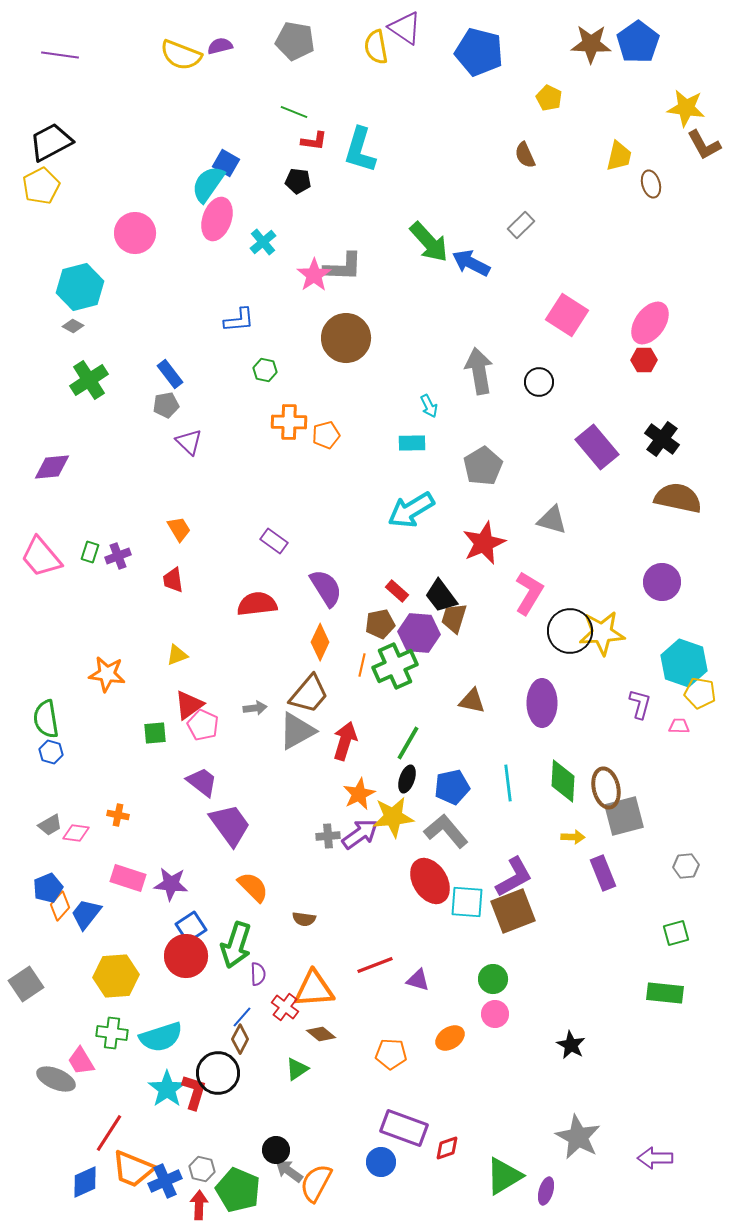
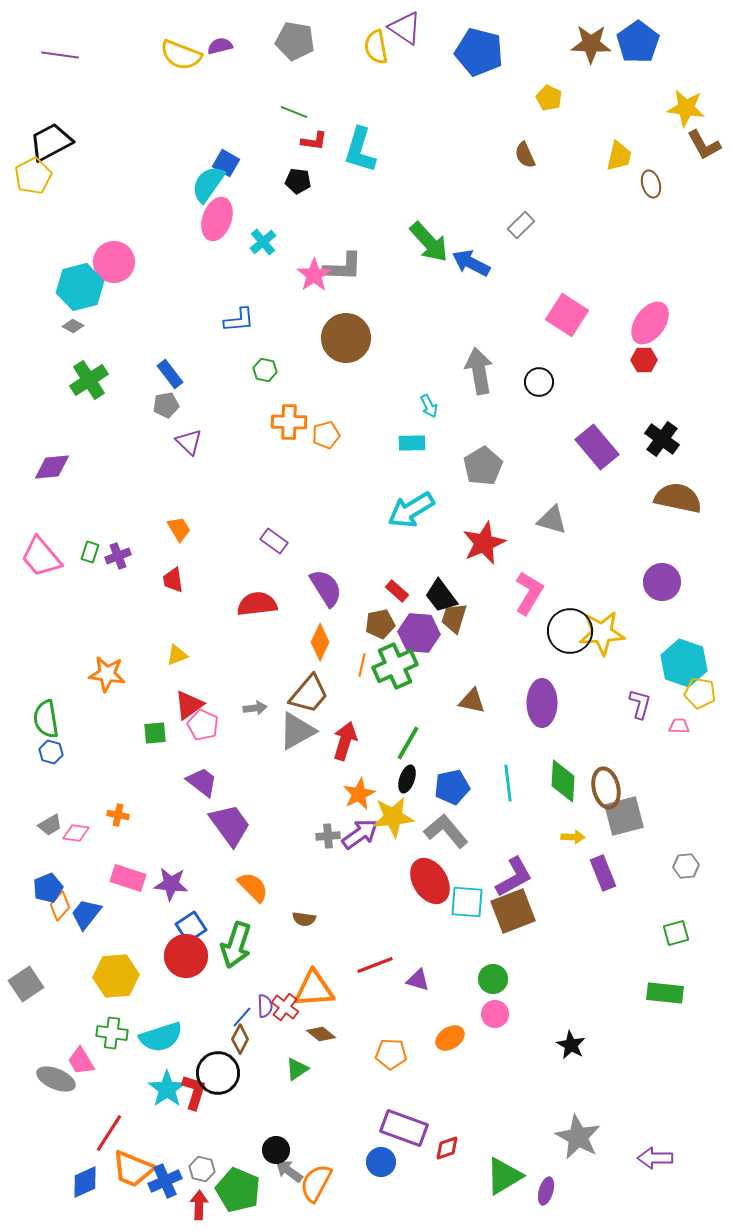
yellow pentagon at (41, 186): moved 8 px left, 10 px up
pink circle at (135, 233): moved 21 px left, 29 px down
purple semicircle at (258, 974): moved 7 px right, 32 px down
